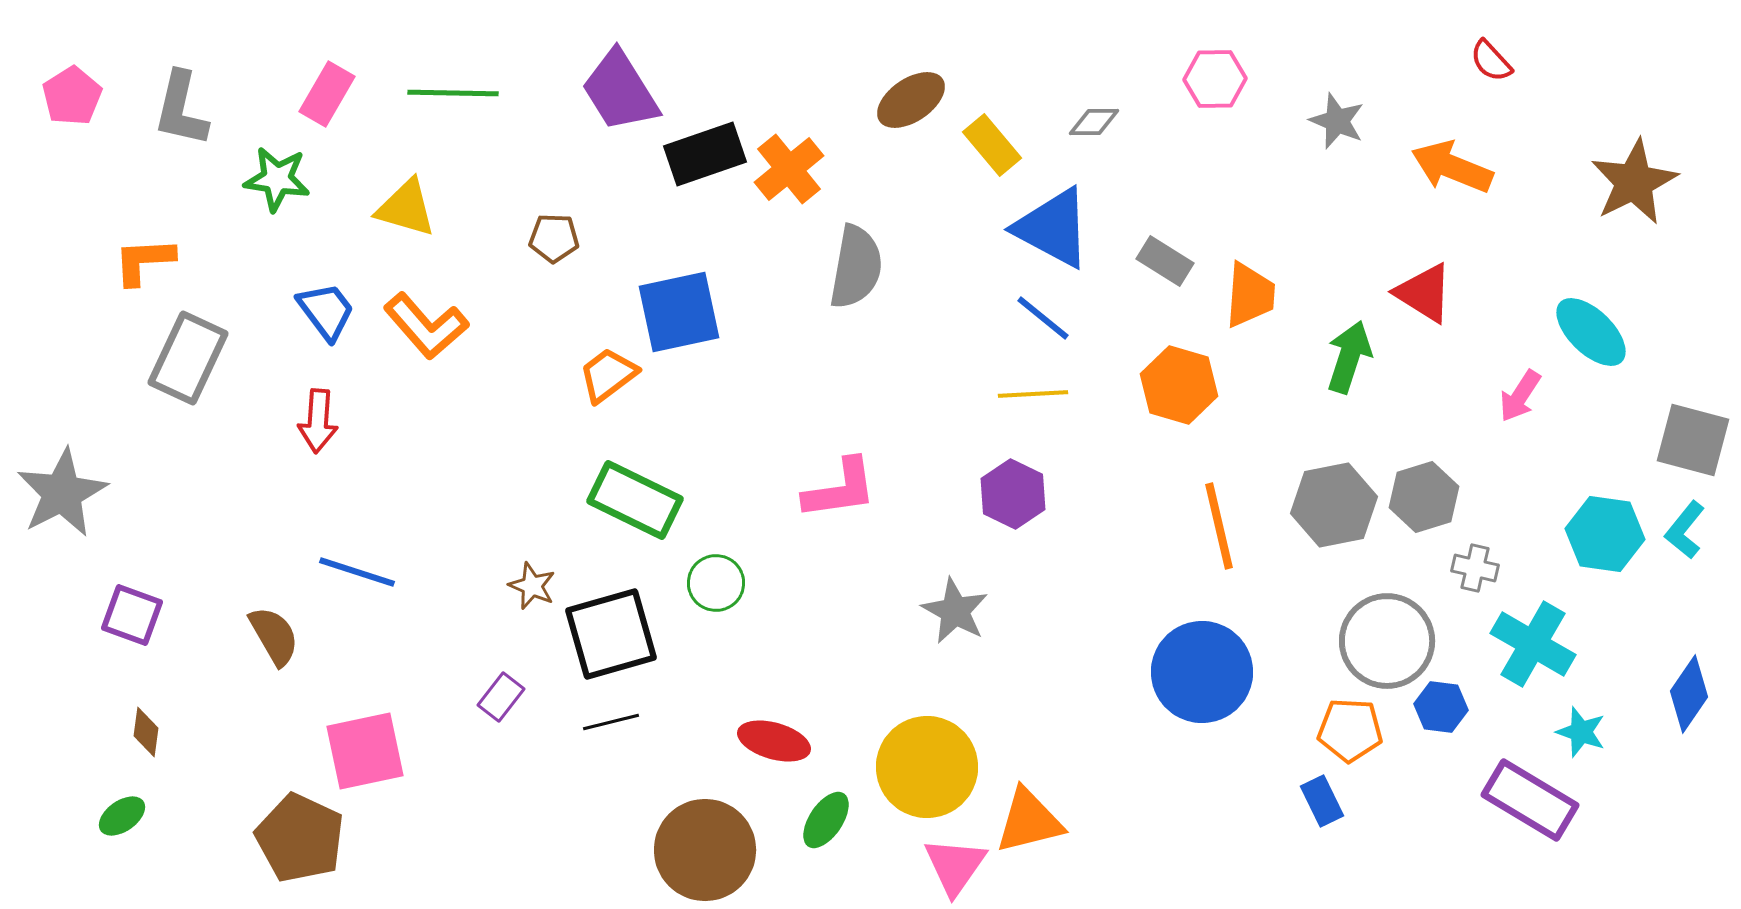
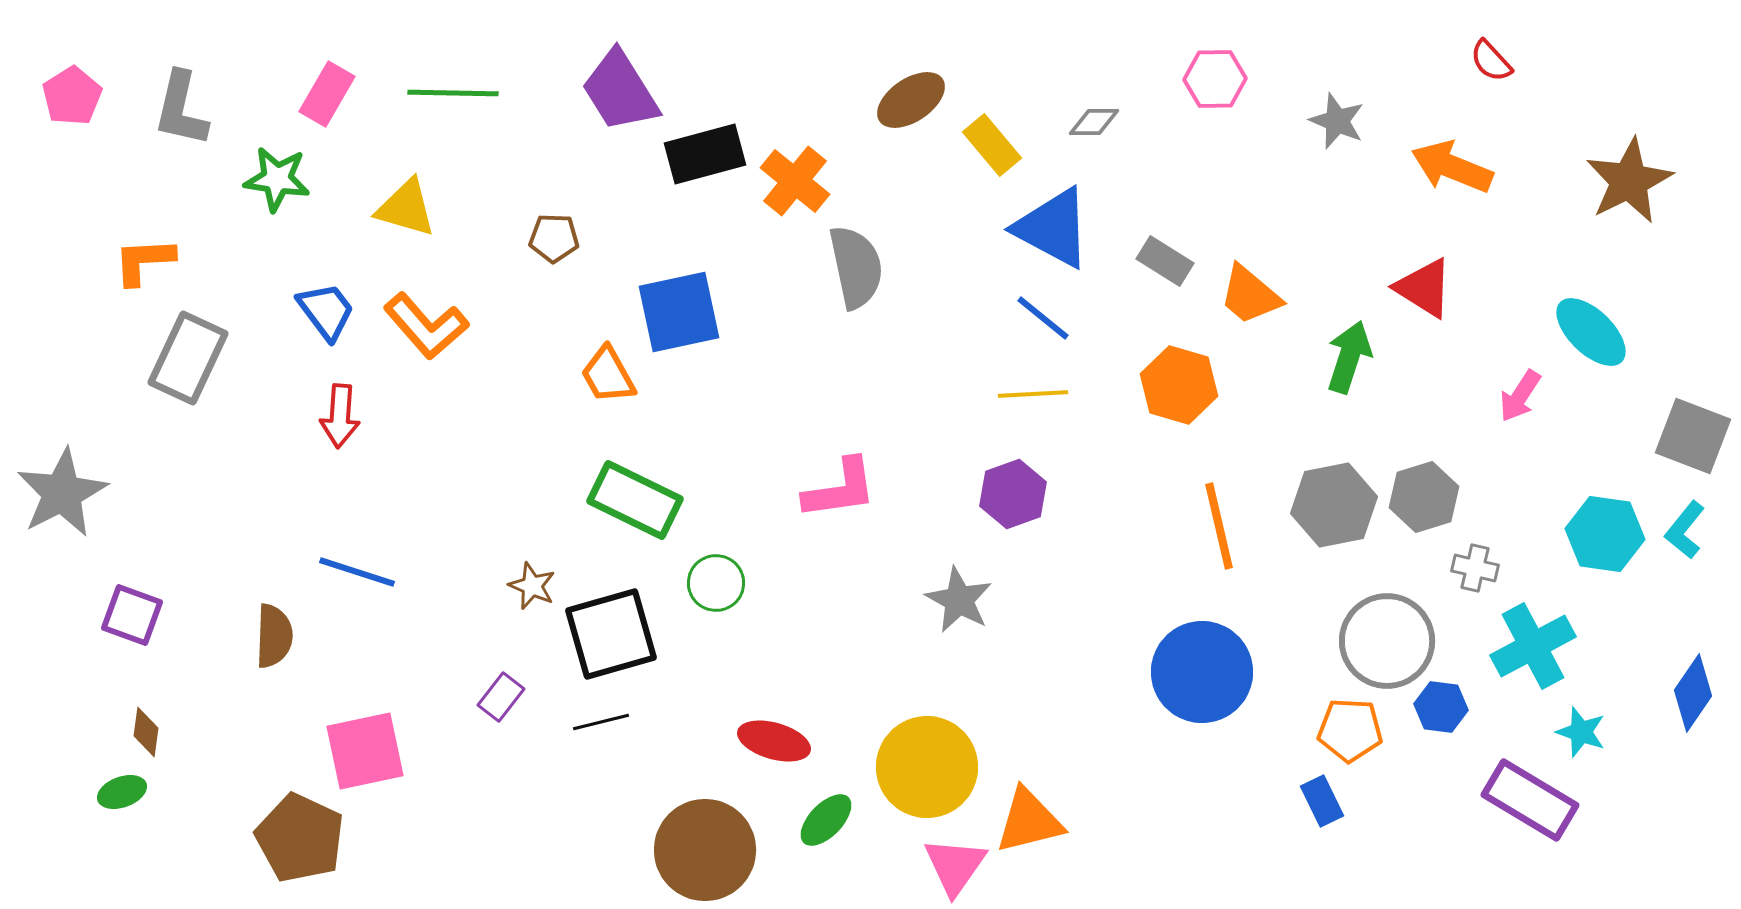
black rectangle at (705, 154): rotated 4 degrees clockwise
orange cross at (789, 169): moved 6 px right, 12 px down; rotated 12 degrees counterclockwise
brown star at (1634, 182): moved 5 px left, 1 px up
gray semicircle at (856, 267): rotated 22 degrees counterclockwise
red triangle at (1424, 293): moved 5 px up
orange trapezoid at (1250, 295): rotated 126 degrees clockwise
orange trapezoid at (608, 375): rotated 82 degrees counterclockwise
red arrow at (318, 421): moved 22 px right, 5 px up
gray square at (1693, 440): moved 4 px up; rotated 6 degrees clockwise
purple hexagon at (1013, 494): rotated 14 degrees clockwise
gray star at (955, 611): moved 4 px right, 11 px up
brown semicircle at (274, 636): rotated 32 degrees clockwise
cyan cross at (1533, 644): moved 2 px down; rotated 32 degrees clockwise
blue diamond at (1689, 694): moved 4 px right, 1 px up
black line at (611, 722): moved 10 px left
green ellipse at (122, 816): moved 24 px up; rotated 15 degrees clockwise
green ellipse at (826, 820): rotated 10 degrees clockwise
